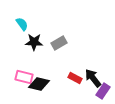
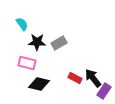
black star: moved 3 px right
pink rectangle: moved 3 px right, 14 px up
purple rectangle: moved 1 px right
